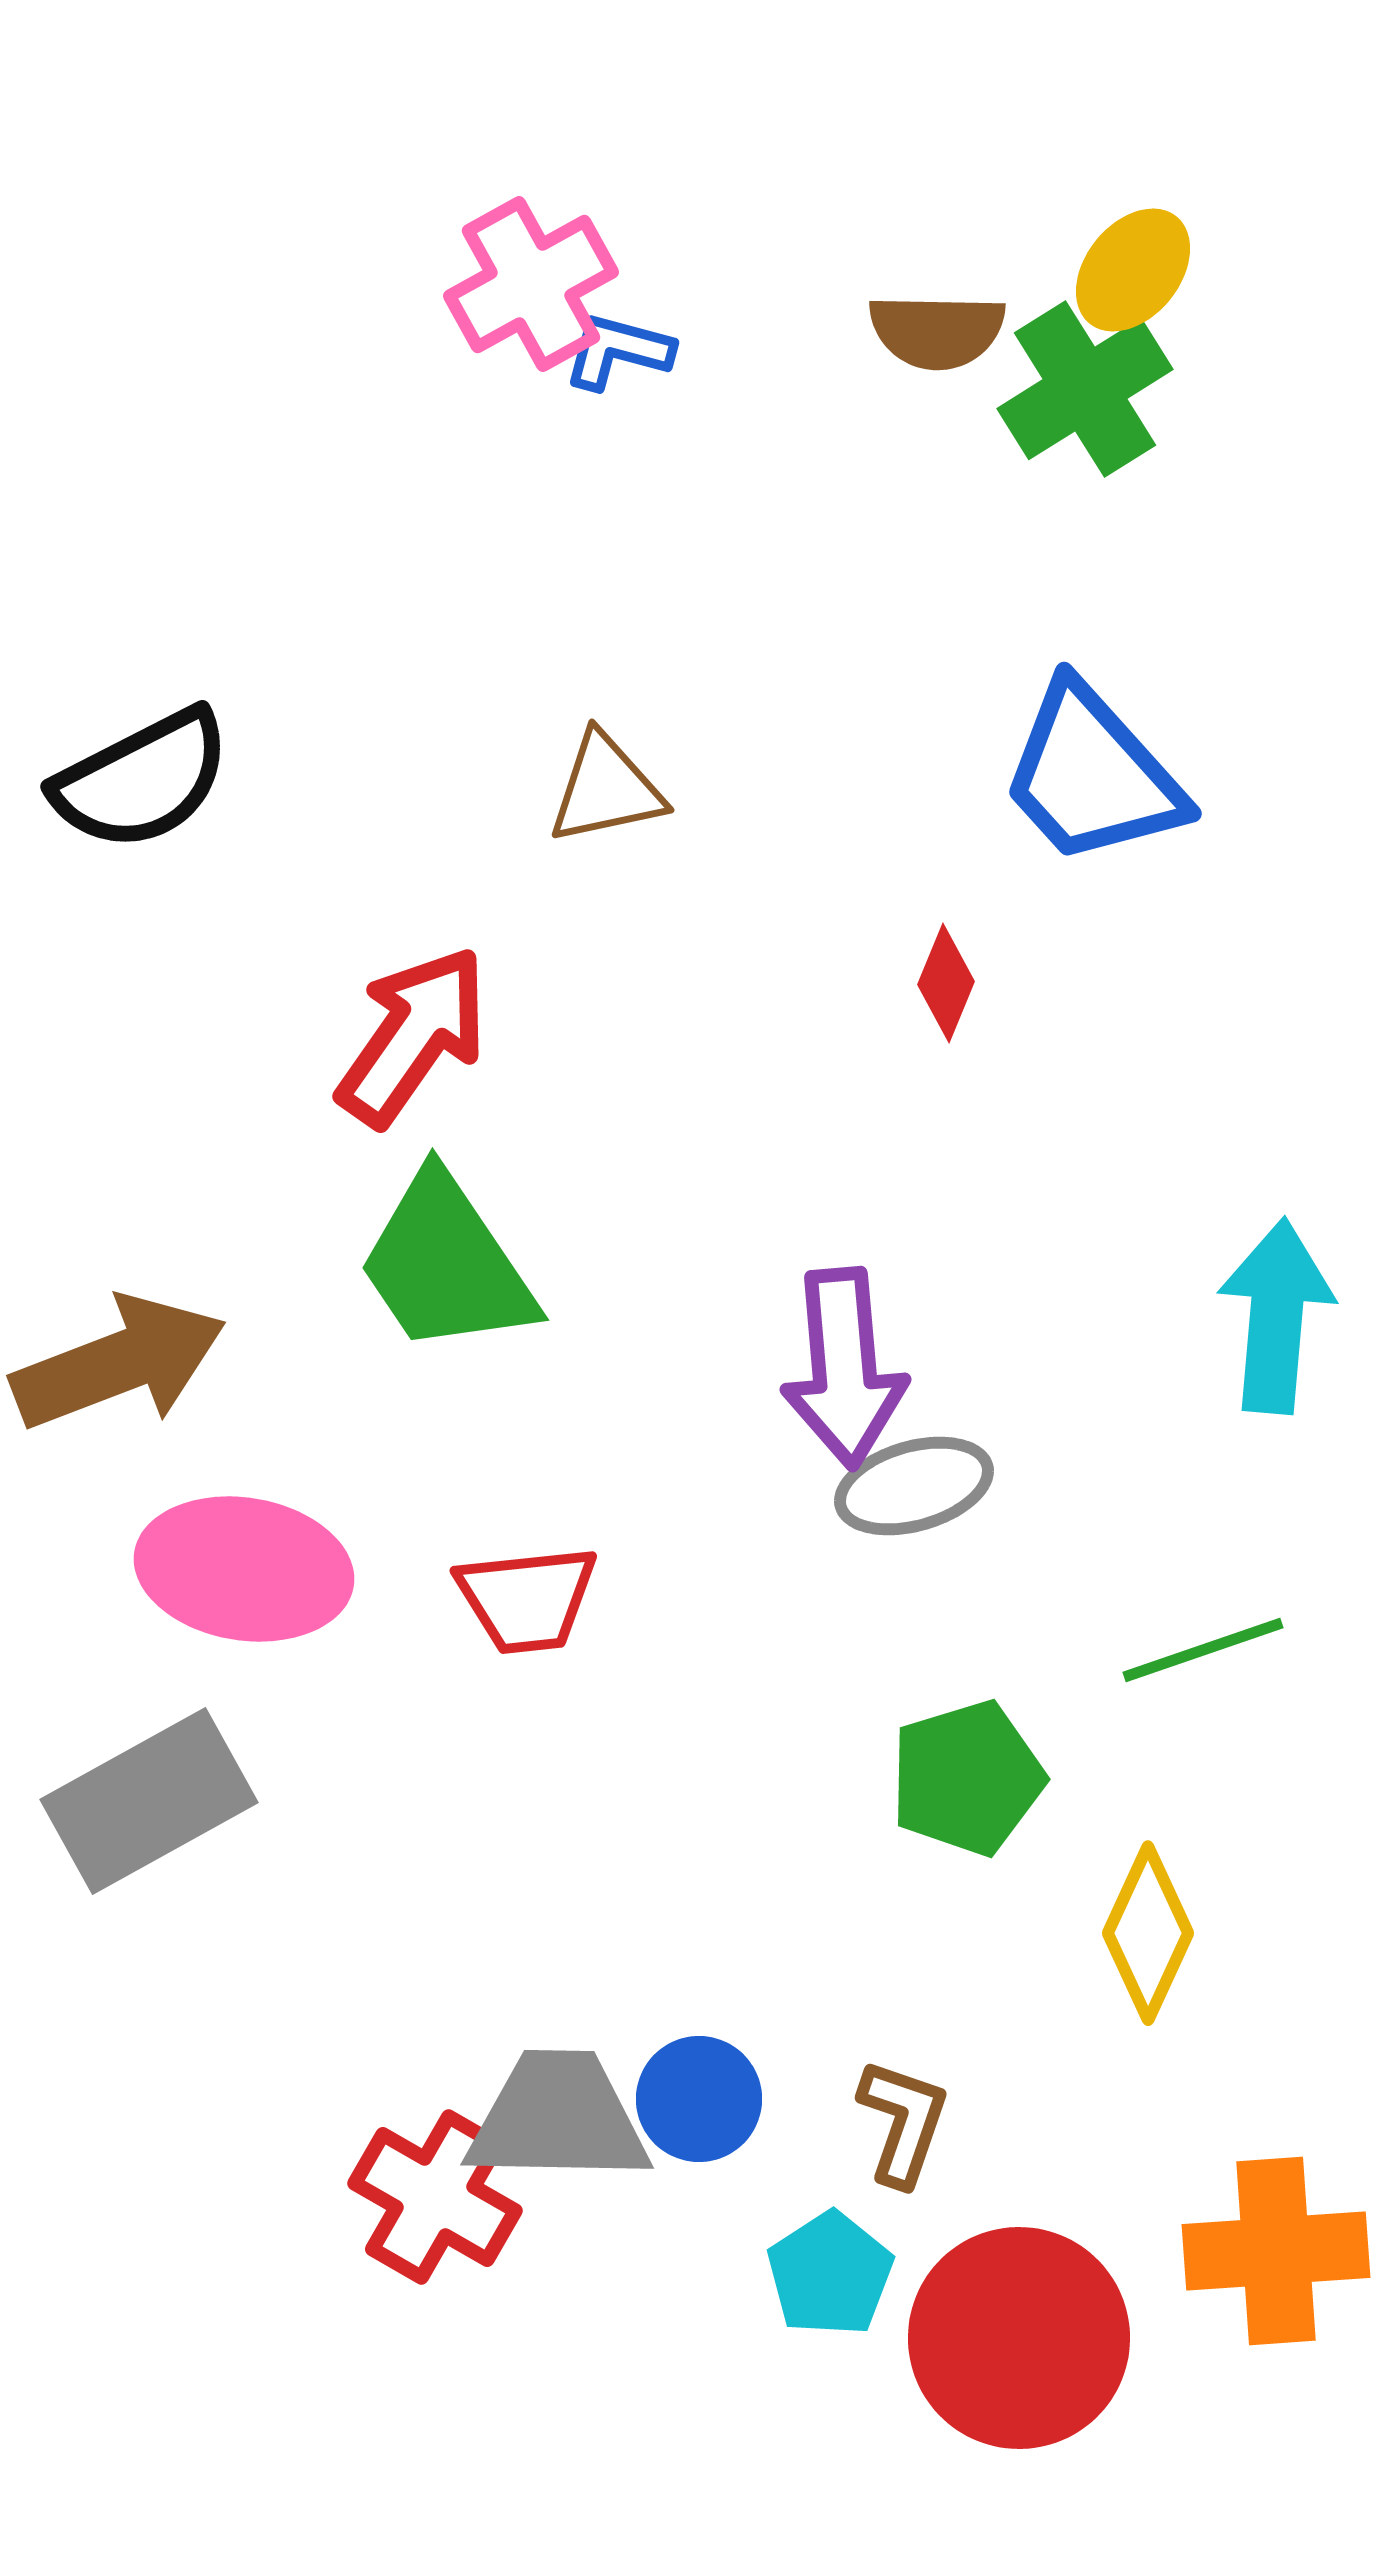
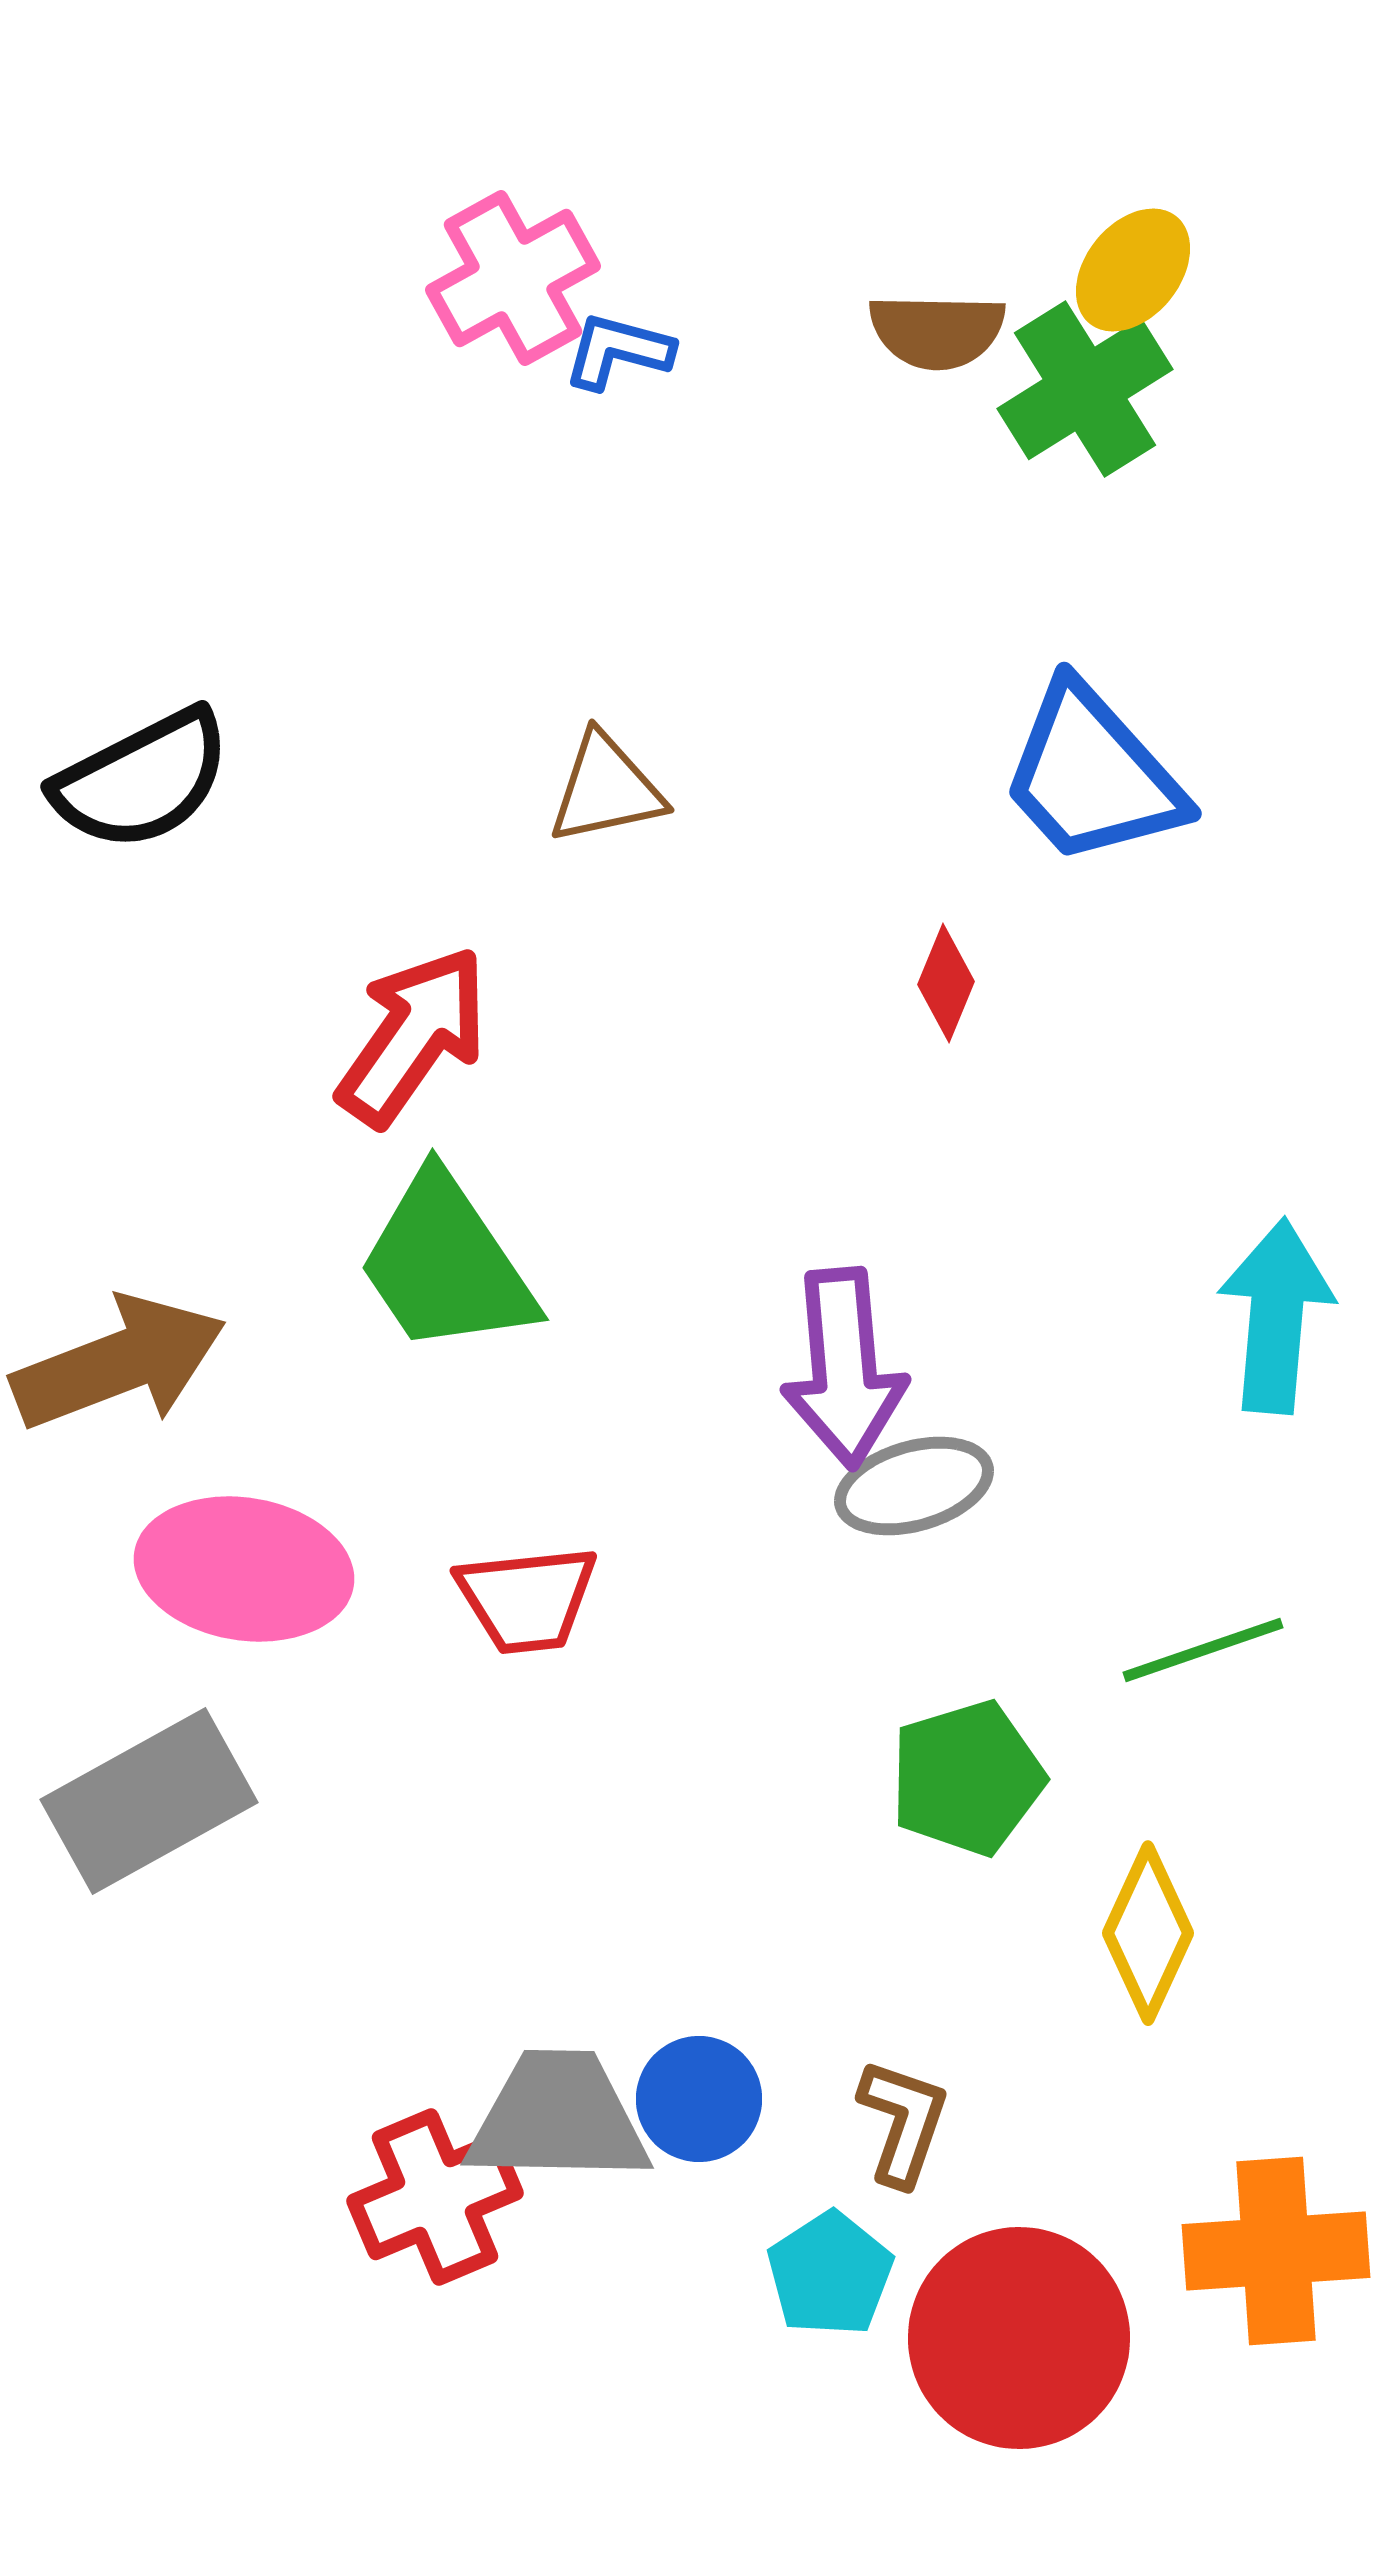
pink cross: moved 18 px left, 6 px up
red cross: rotated 37 degrees clockwise
